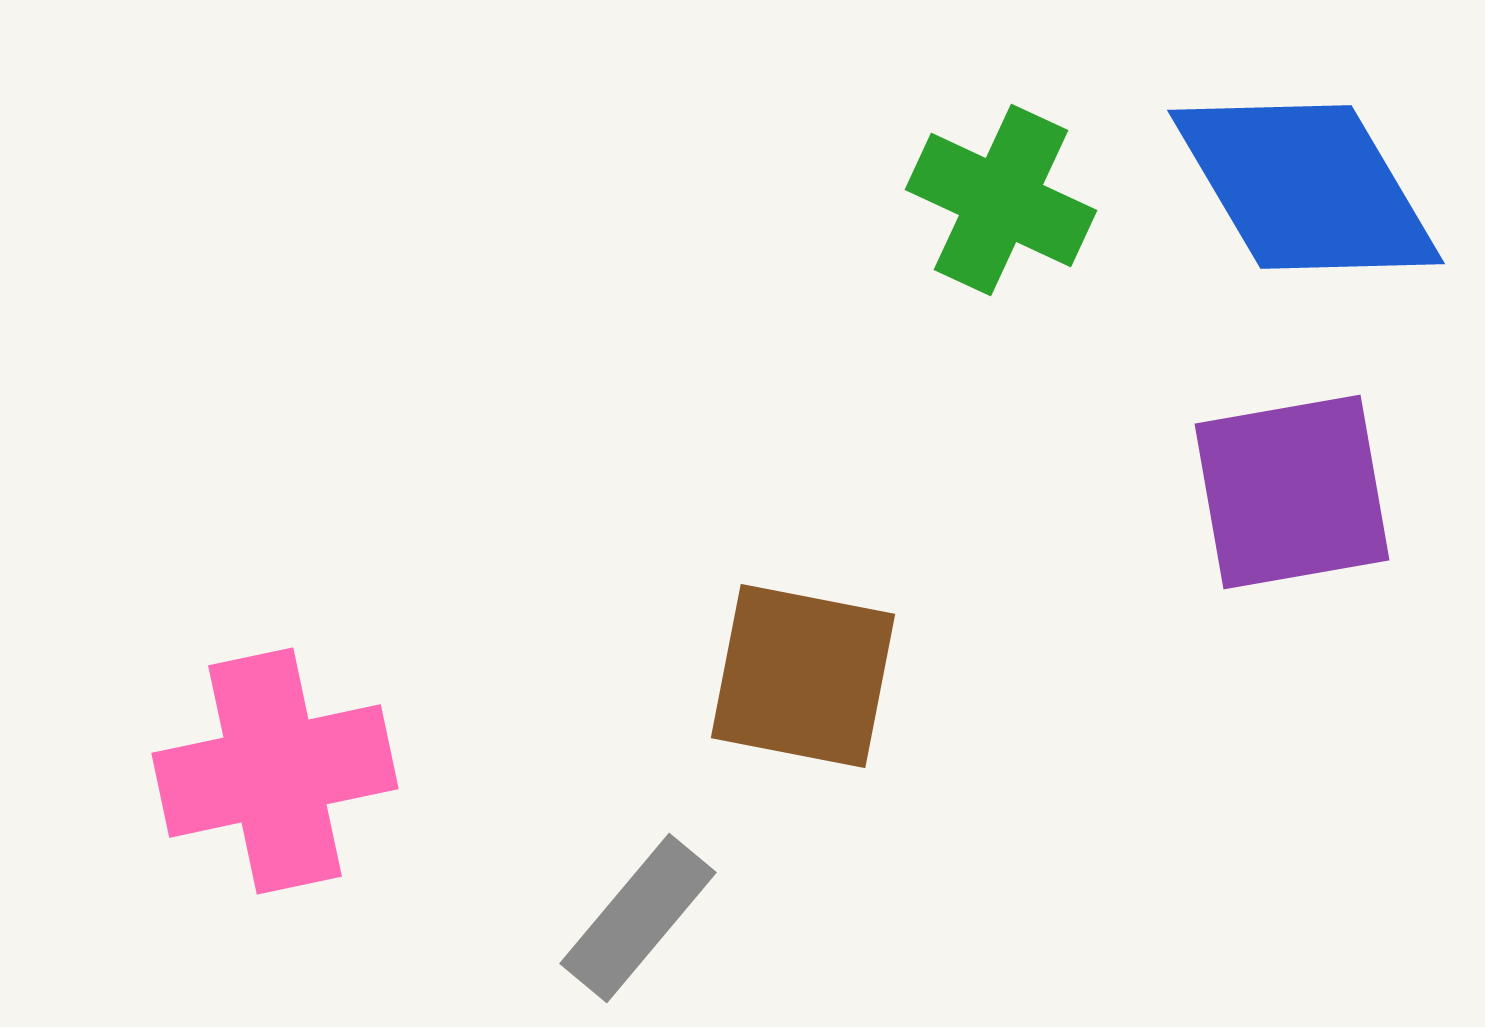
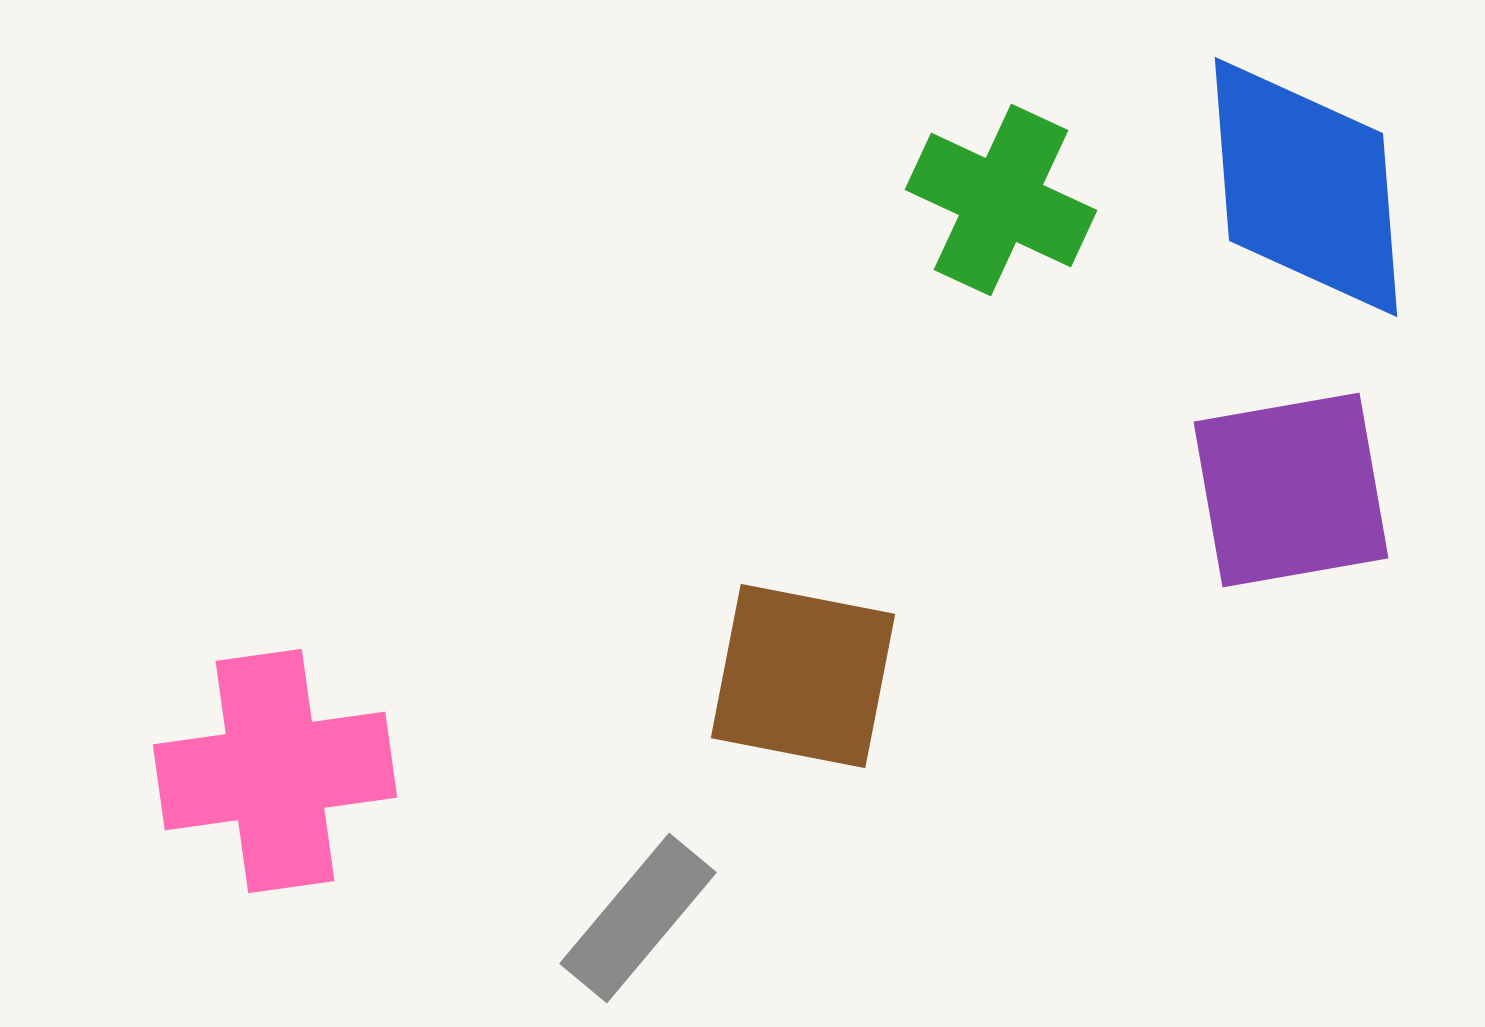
blue diamond: rotated 26 degrees clockwise
purple square: moved 1 px left, 2 px up
pink cross: rotated 4 degrees clockwise
